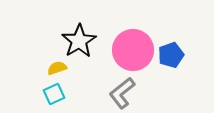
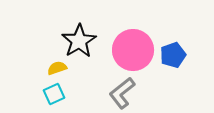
blue pentagon: moved 2 px right
